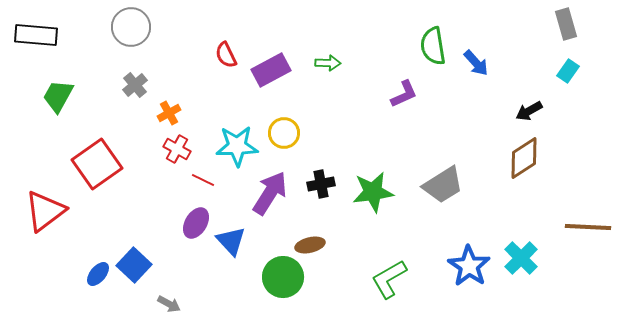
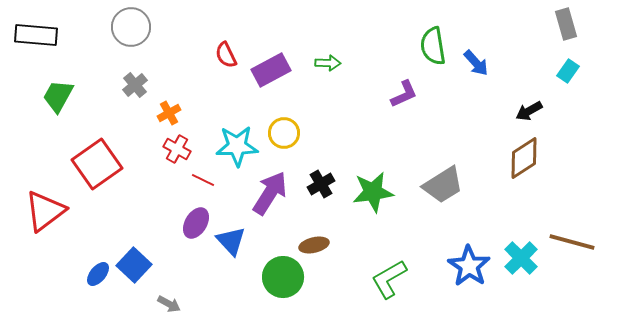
black cross: rotated 20 degrees counterclockwise
brown line: moved 16 px left, 15 px down; rotated 12 degrees clockwise
brown ellipse: moved 4 px right
